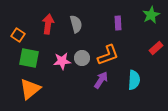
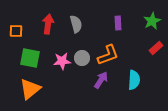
green star: moved 1 px right, 6 px down
orange square: moved 2 px left, 4 px up; rotated 32 degrees counterclockwise
green square: moved 1 px right
